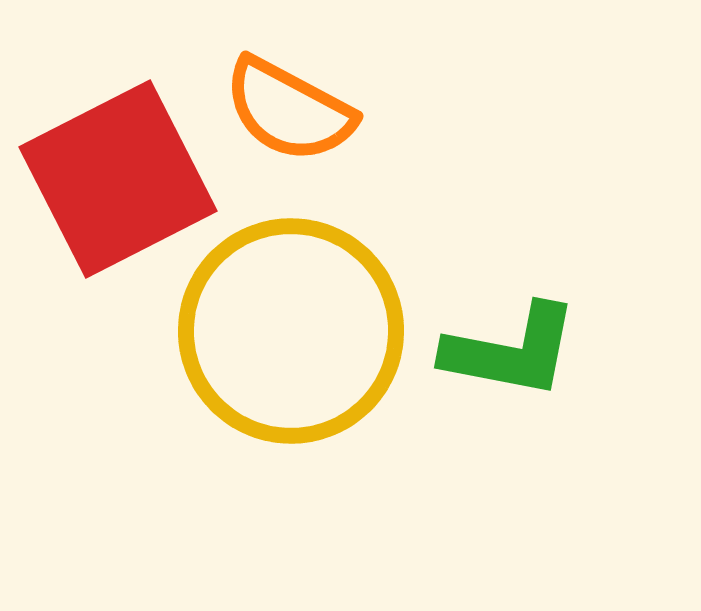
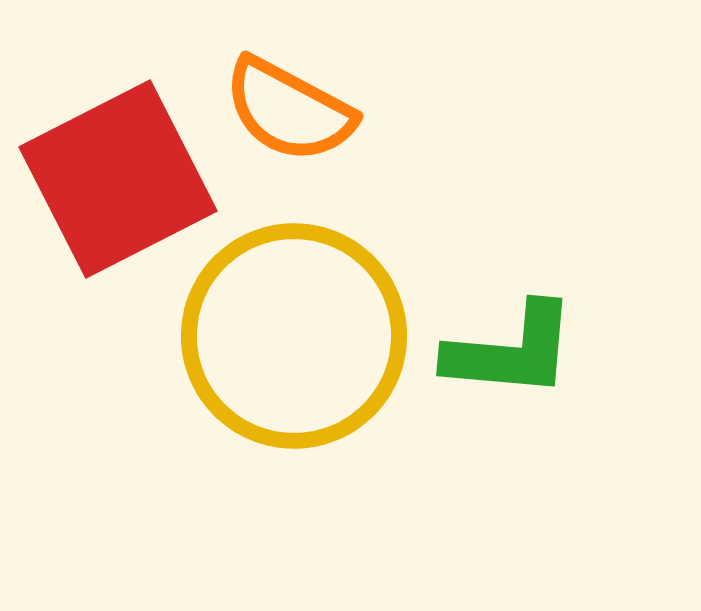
yellow circle: moved 3 px right, 5 px down
green L-shape: rotated 6 degrees counterclockwise
